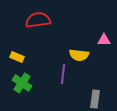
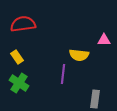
red semicircle: moved 15 px left, 4 px down
yellow rectangle: rotated 32 degrees clockwise
green cross: moved 3 px left
